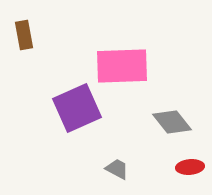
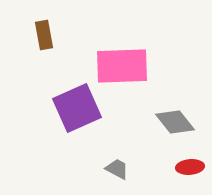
brown rectangle: moved 20 px right
gray diamond: moved 3 px right
